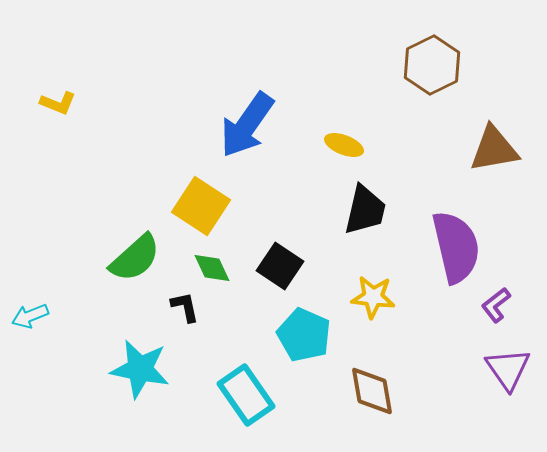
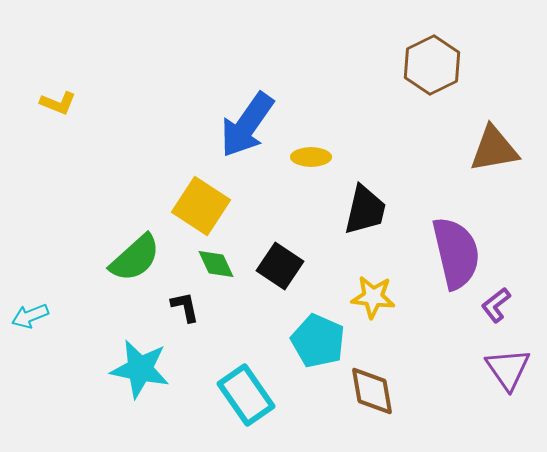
yellow ellipse: moved 33 px left, 12 px down; rotated 21 degrees counterclockwise
purple semicircle: moved 6 px down
green diamond: moved 4 px right, 4 px up
cyan pentagon: moved 14 px right, 6 px down
